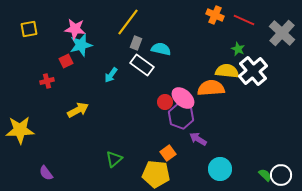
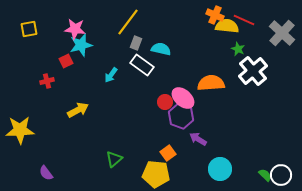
yellow semicircle: moved 45 px up
orange semicircle: moved 5 px up
